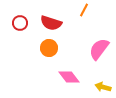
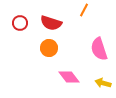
pink semicircle: rotated 55 degrees counterclockwise
yellow arrow: moved 4 px up
